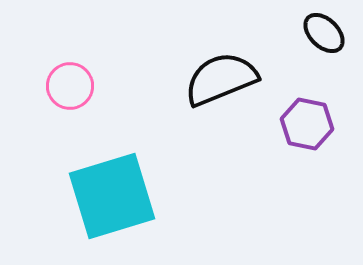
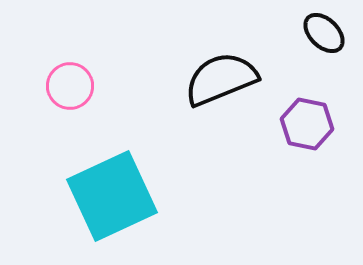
cyan square: rotated 8 degrees counterclockwise
